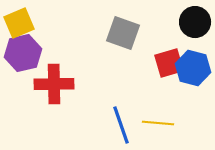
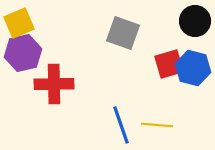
black circle: moved 1 px up
red square: moved 1 px down
yellow line: moved 1 px left, 2 px down
